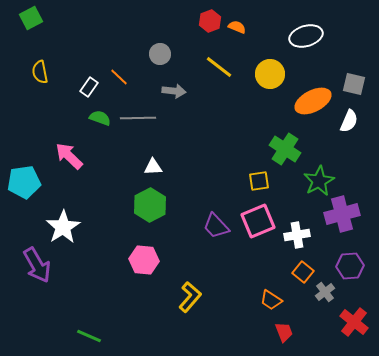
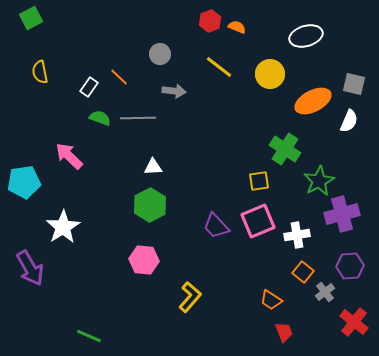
purple arrow: moved 7 px left, 3 px down
